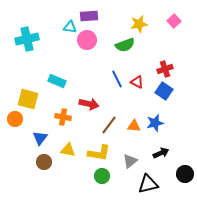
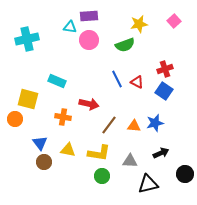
pink circle: moved 2 px right
blue triangle: moved 5 px down; rotated 14 degrees counterclockwise
gray triangle: rotated 42 degrees clockwise
